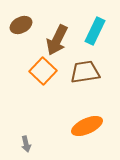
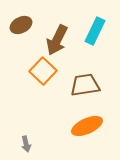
brown trapezoid: moved 13 px down
